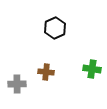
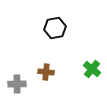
black hexagon: rotated 15 degrees clockwise
green cross: rotated 30 degrees clockwise
